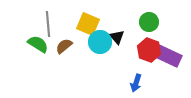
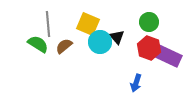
red hexagon: moved 2 px up
